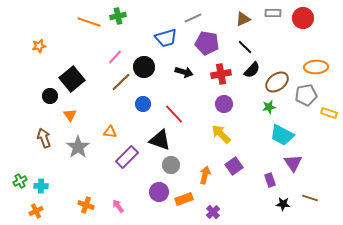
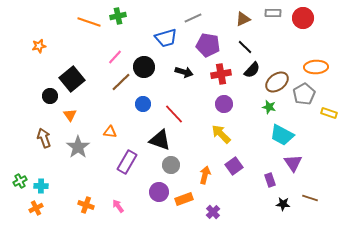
purple pentagon at (207, 43): moved 1 px right, 2 px down
gray pentagon at (306, 95): moved 2 px left, 1 px up; rotated 20 degrees counterclockwise
green star at (269, 107): rotated 24 degrees clockwise
purple rectangle at (127, 157): moved 5 px down; rotated 15 degrees counterclockwise
orange cross at (36, 211): moved 3 px up
